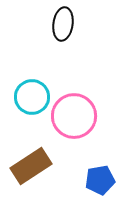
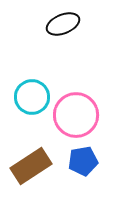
black ellipse: rotated 60 degrees clockwise
pink circle: moved 2 px right, 1 px up
blue pentagon: moved 17 px left, 19 px up
